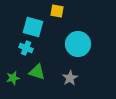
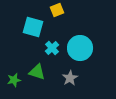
yellow square: moved 1 px up; rotated 32 degrees counterclockwise
cyan circle: moved 2 px right, 4 px down
cyan cross: moved 26 px right; rotated 24 degrees clockwise
green star: moved 1 px right, 2 px down
